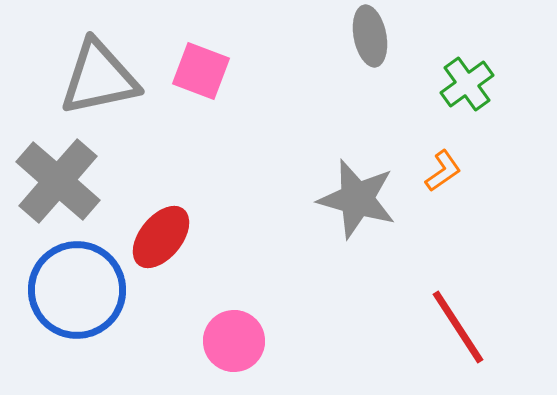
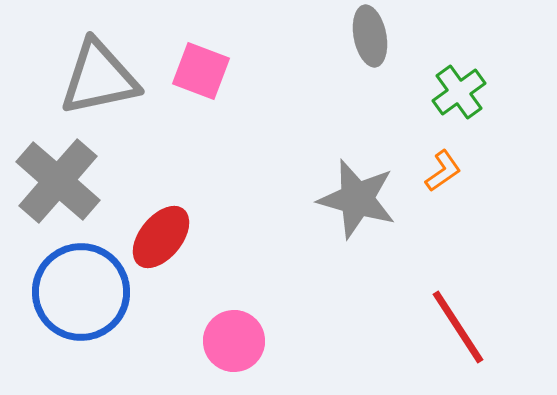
green cross: moved 8 px left, 8 px down
blue circle: moved 4 px right, 2 px down
